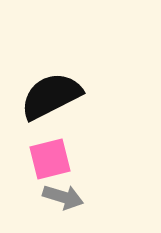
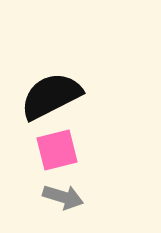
pink square: moved 7 px right, 9 px up
